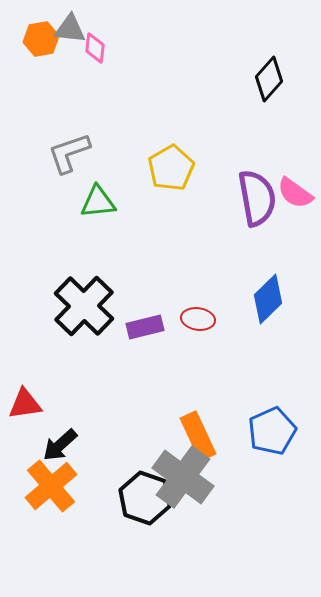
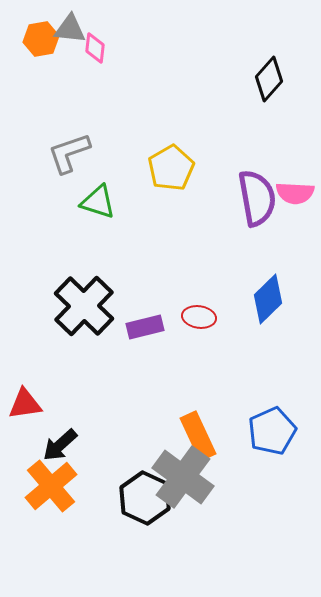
pink semicircle: rotated 33 degrees counterclockwise
green triangle: rotated 24 degrees clockwise
red ellipse: moved 1 px right, 2 px up
black hexagon: rotated 6 degrees clockwise
